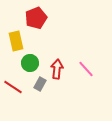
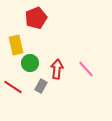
yellow rectangle: moved 4 px down
gray rectangle: moved 1 px right, 2 px down
